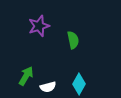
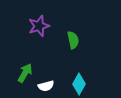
green arrow: moved 1 px left, 3 px up
white semicircle: moved 2 px left, 1 px up
